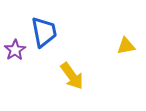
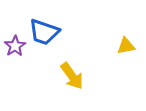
blue trapezoid: rotated 120 degrees clockwise
purple star: moved 4 px up
